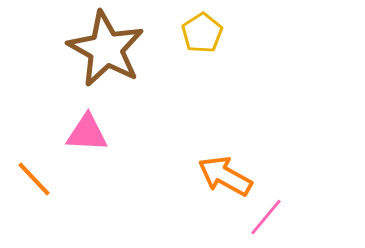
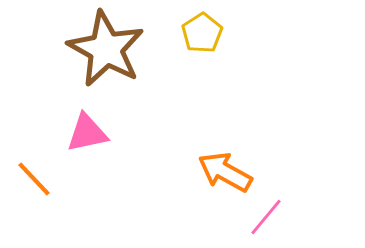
pink triangle: rotated 15 degrees counterclockwise
orange arrow: moved 4 px up
